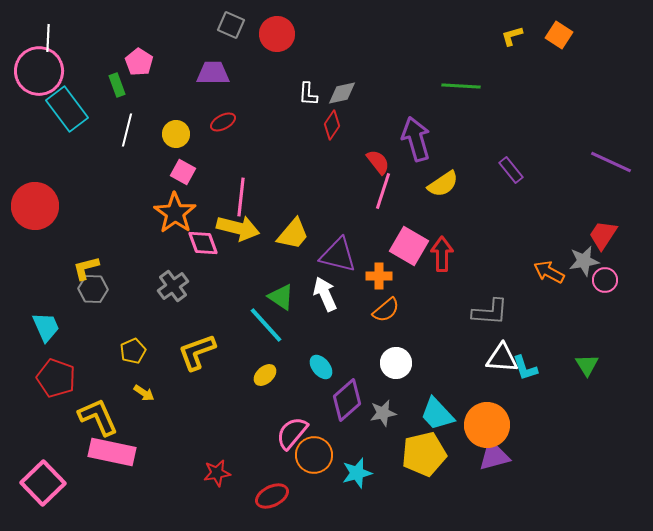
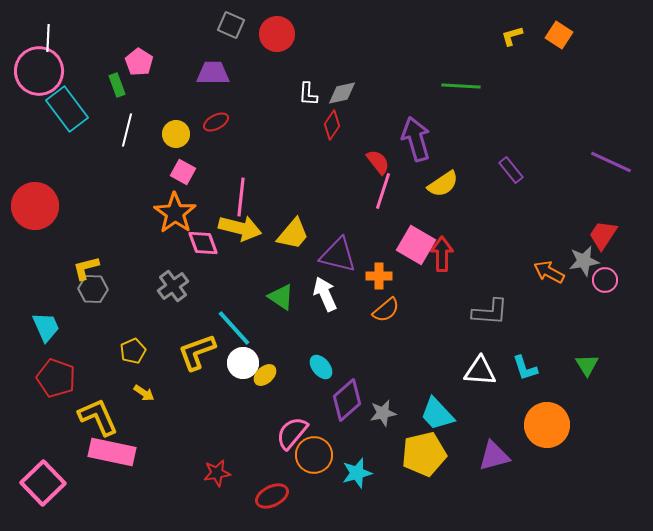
red ellipse at (223, 122): moved 7 px left
yellow arrow at (238, 228): moved 2 px right
pink square at (409, 246): moved 7 px right, 1 px up
cyan line at (266, 325): moved 32 px left, 3 px down
white triangle at (502, 358): moved 22 px left, 13 px down
white circle at (396, 363): moved 153 px left
orange circle at (487, 425): moved 60 px right
